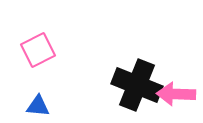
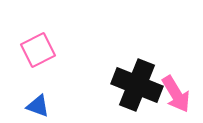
pink arrow: rotated 123 degrees counterclockwise
blue triangle: rotated 15 degrees clockwise
